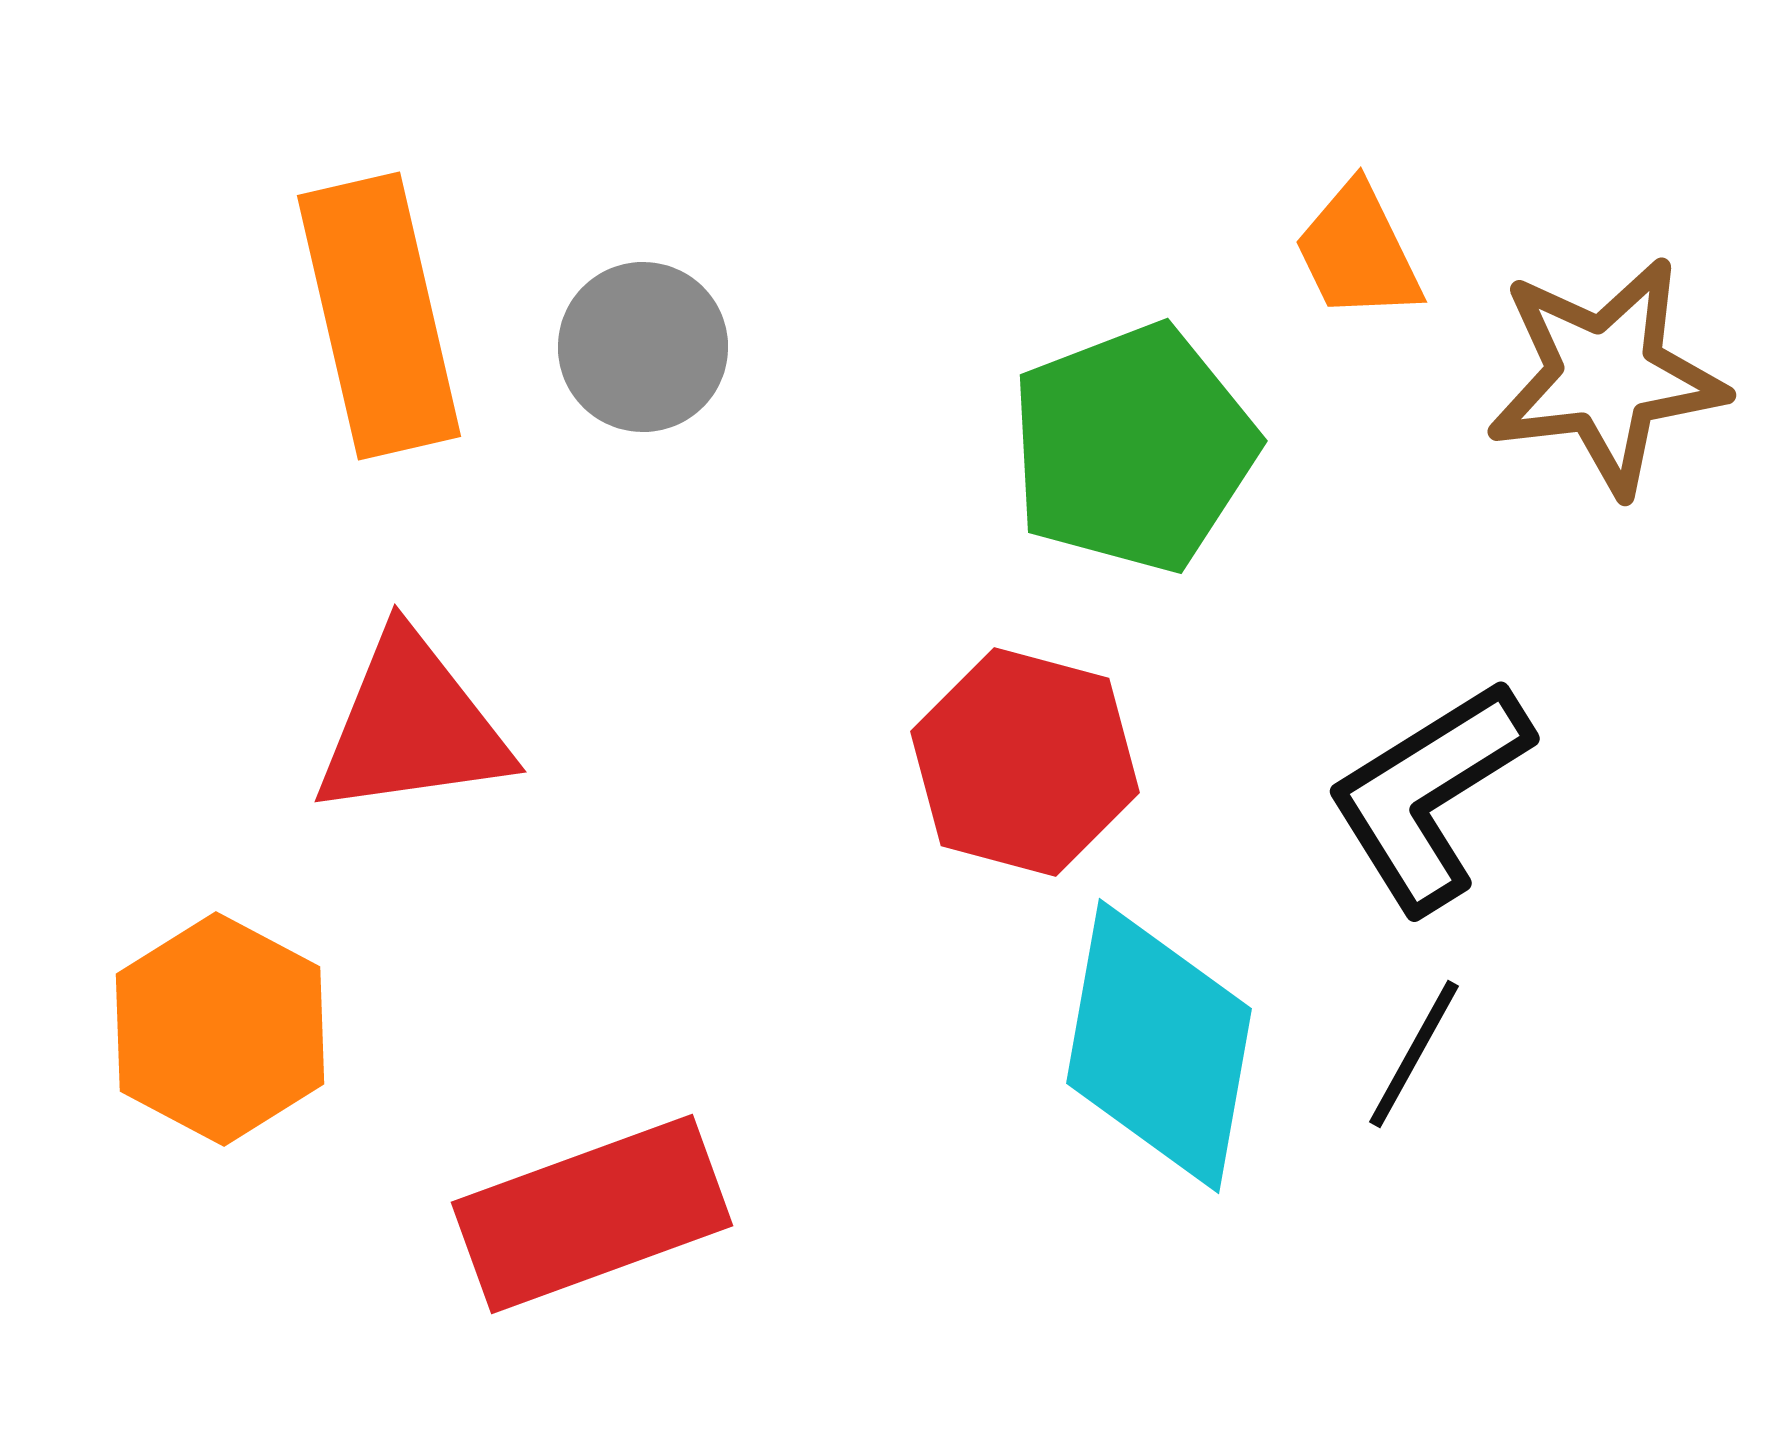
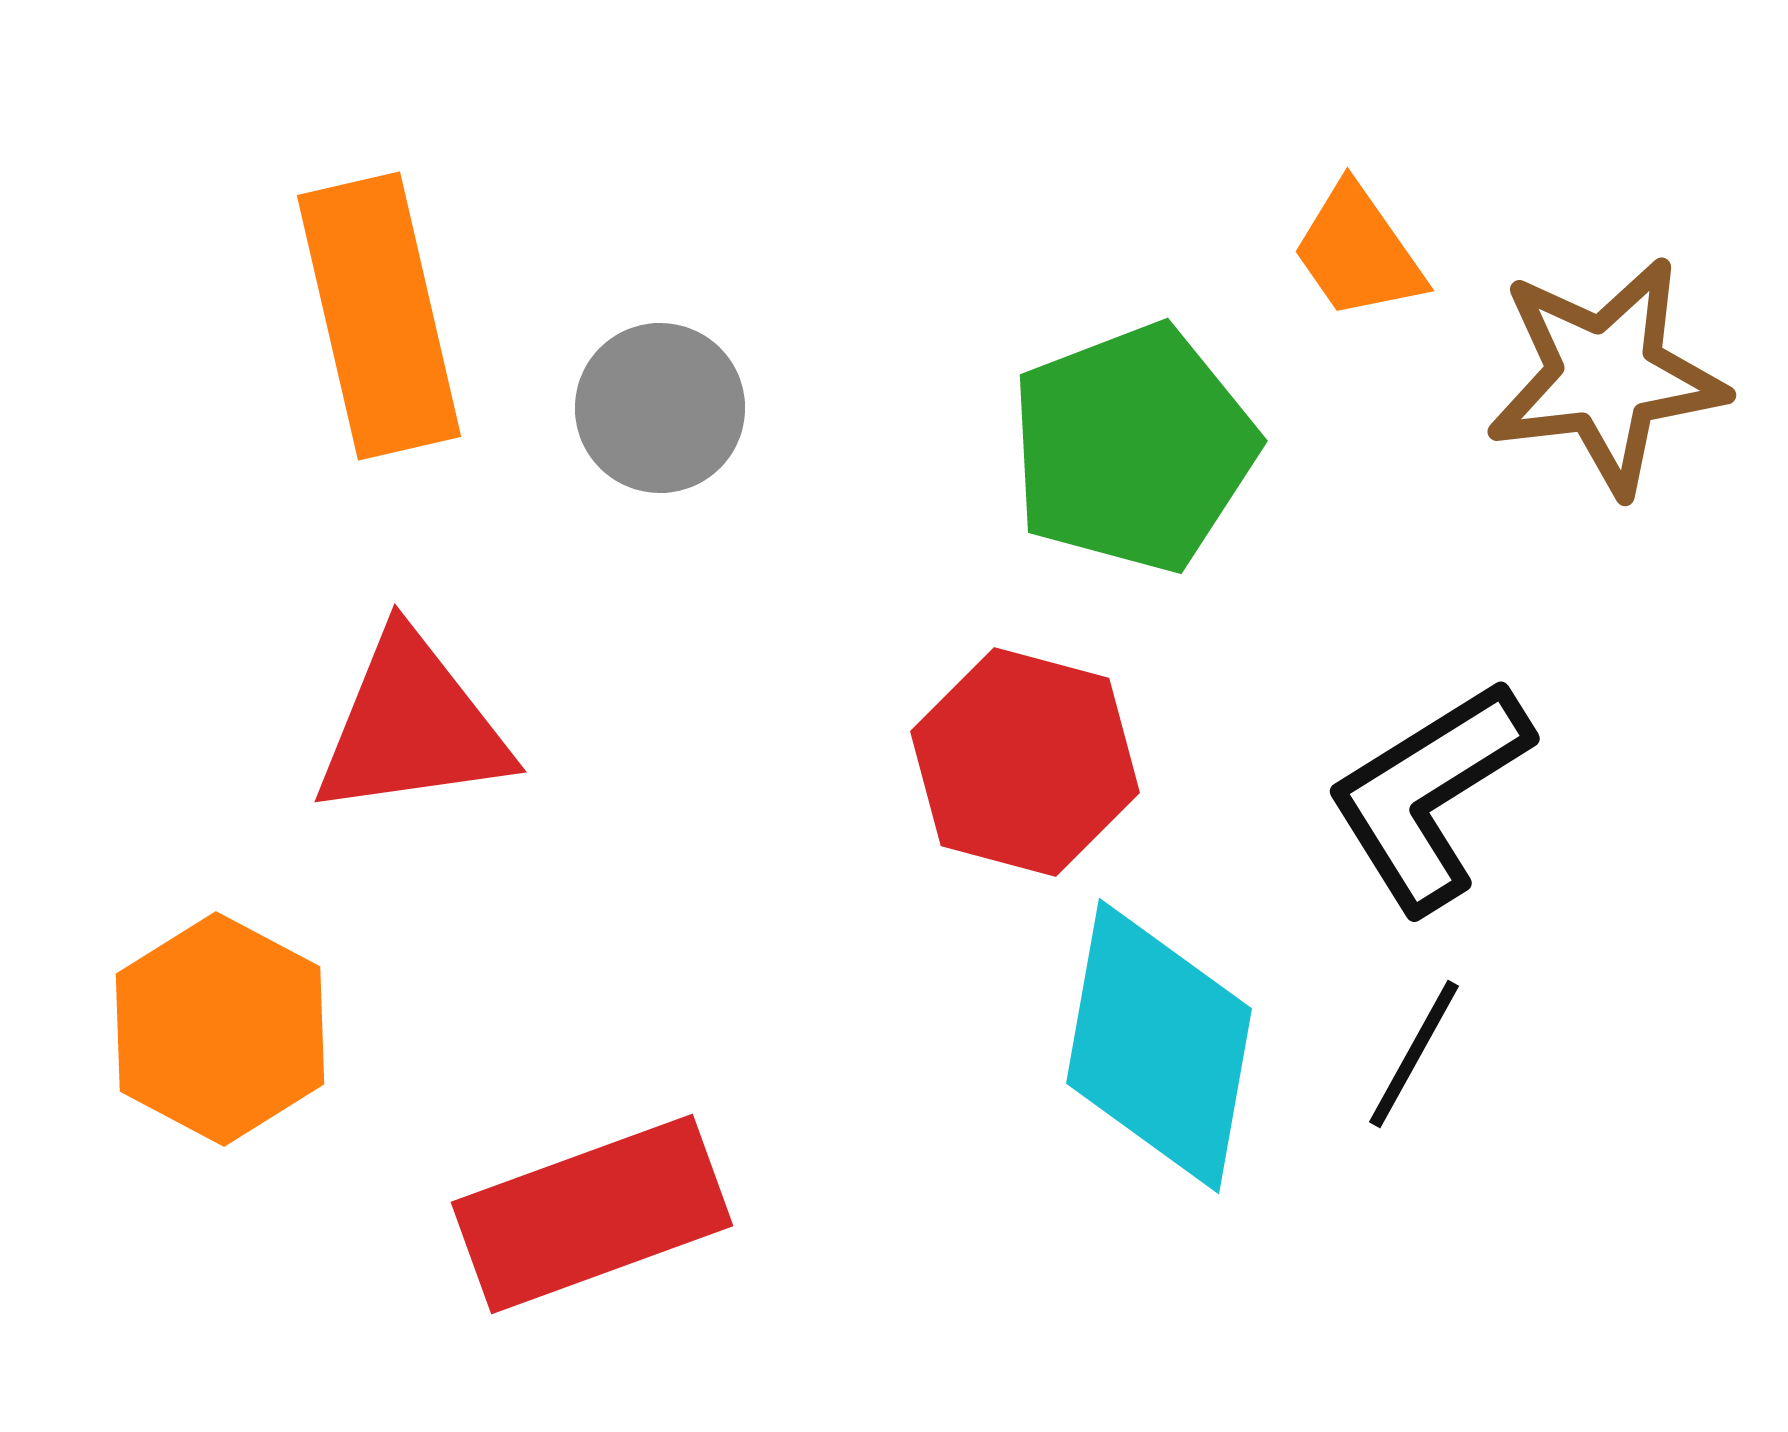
orange trapezoid: rotated 9 degrees counterclockwise
gray circle: moved 17 px right, 61 px down
